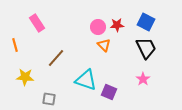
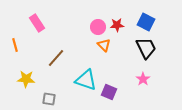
yellow star: moved 1 px right, 2 px down
